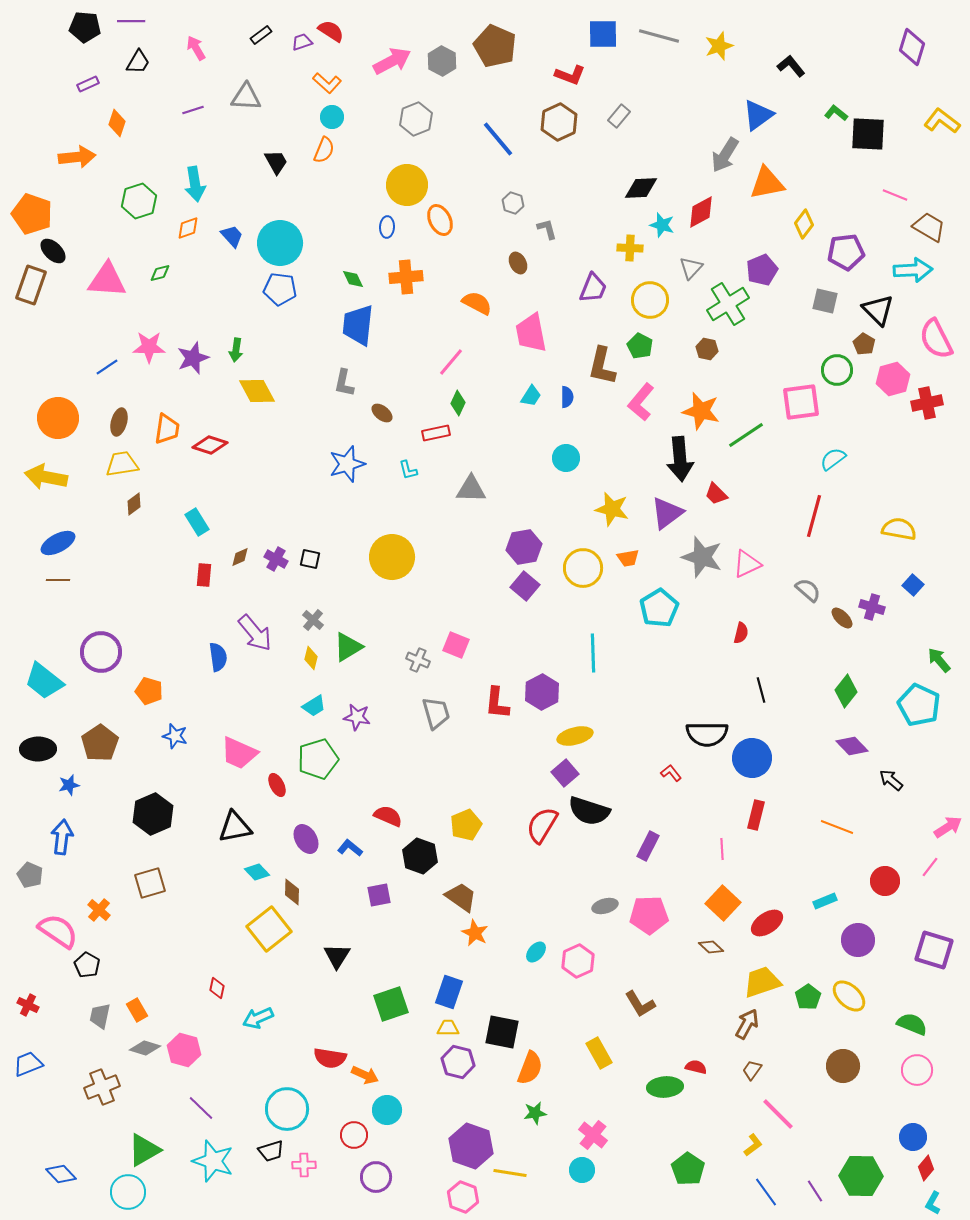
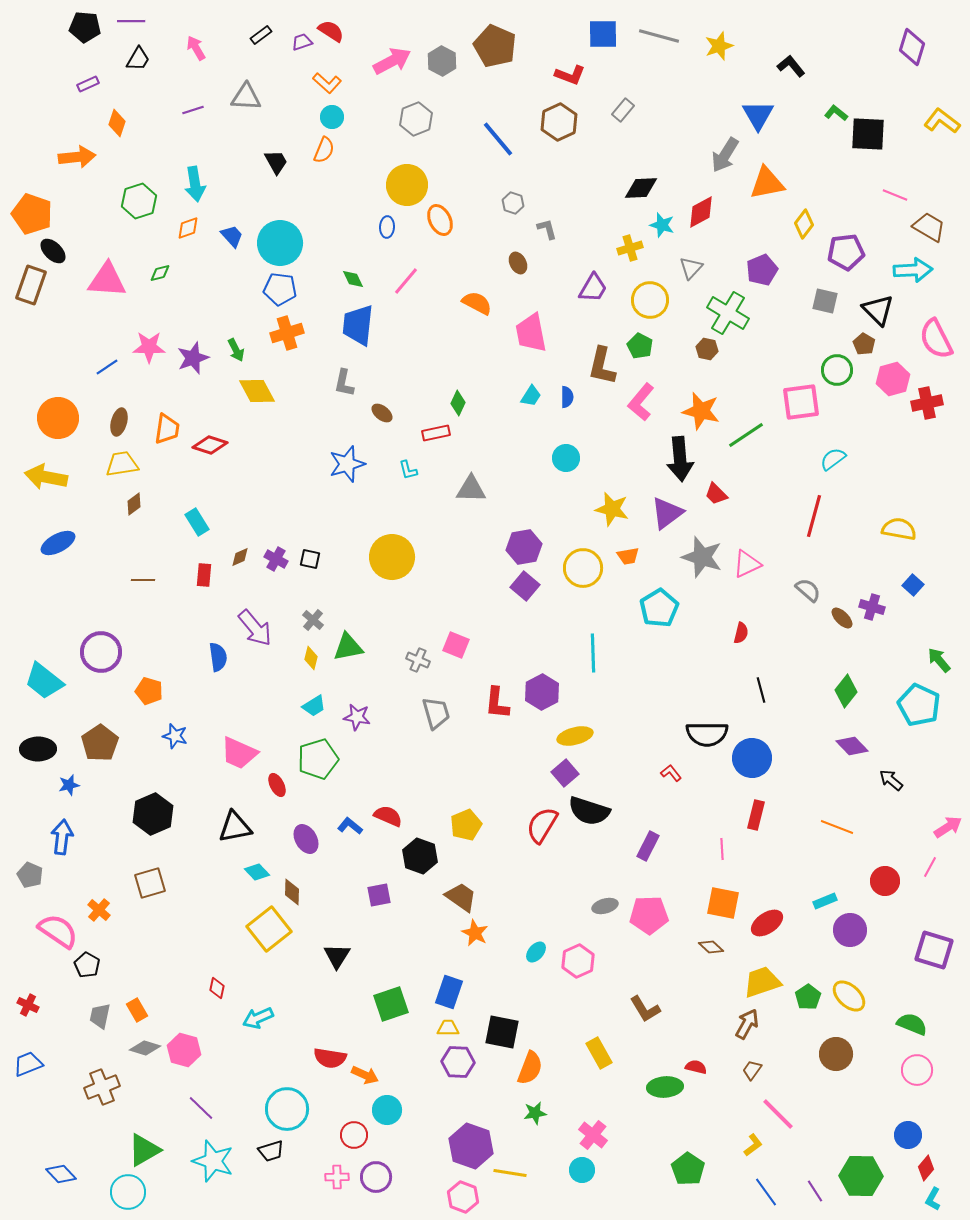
black trapezoid at (138, 62): moved 3 px up
blue triangle at (758, 115): rotated 24 degrees counterclockwise
gray rectangle at (619, 116): moved 4 px right, 6 px up
yellow cross at (630, 248): rotated 20 degrees counterclockwise
orange cross at (406, 277): moved 119 px left, 56 px down; rotated 12 degrees counterclockwise
purple trapezoid at (593, 288): rotated 8 degrees clockwise
green cross at (728, 304): moved 9 px down; rotated 27 degrees counterclockwise
green arrow at (236, 350): rotated 35 degrees counterclockwise
pink line at (451, 362): moved 45 px left, 81 px up
orange trapezoid at (628, 558): moved 2 px up
brown line at (58, 580): moved 85 px right
purple arrow at (255, 633): moved 5 px up
green triangle at (348, 647): rotated 20 degrees clockwise
blue L-shape at (350, 848): moved 22 px up
pink line at (930, 867): rotated 10 degrees counterclockwise
orange square at (723, 903): rotated 32 degrees counterclockwise
purple circle at (858, 940): moved 8 px left, 10 px up
brown L-shape at (640, 1004): moved 5 px right, 5 px down
purple hexagon at (458, 1062): rotated 12 degrees counterclockwise
brown circle at (843, 1066): moved 7 px left, 12 px up
blue circle at (913, 1137): moved 5 px left, 2 px up
pink cross at (304, 1165): moved 33 px right, 12 px down
cyan L-shape at (933, 1203): moved 4 px up
